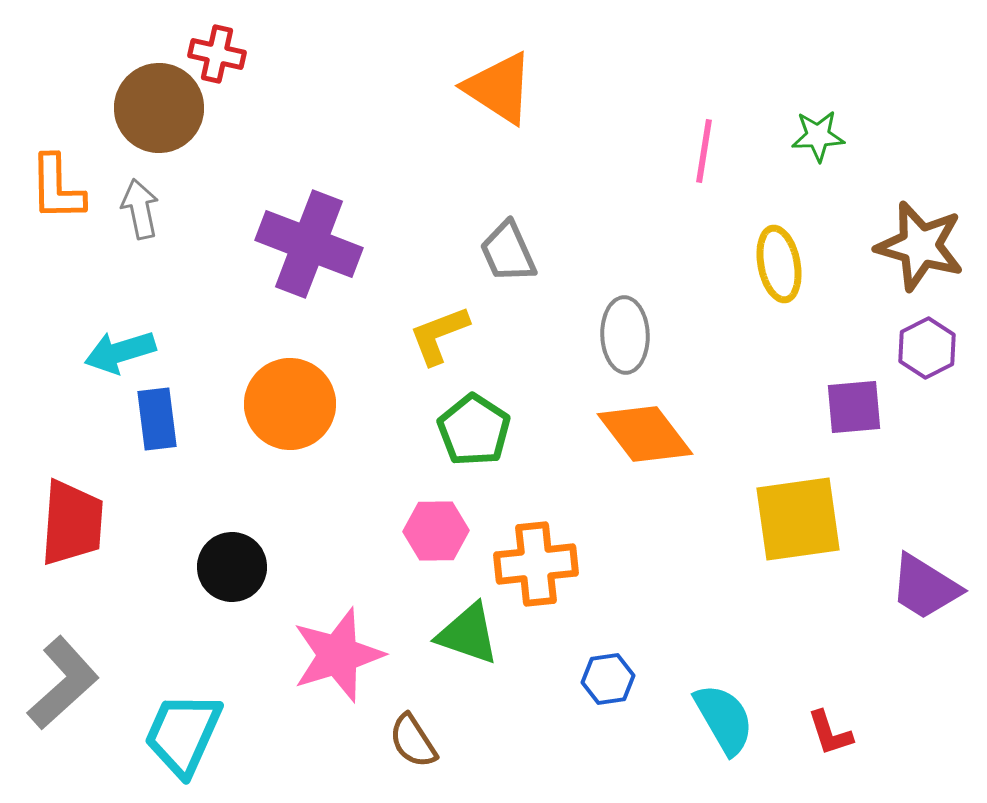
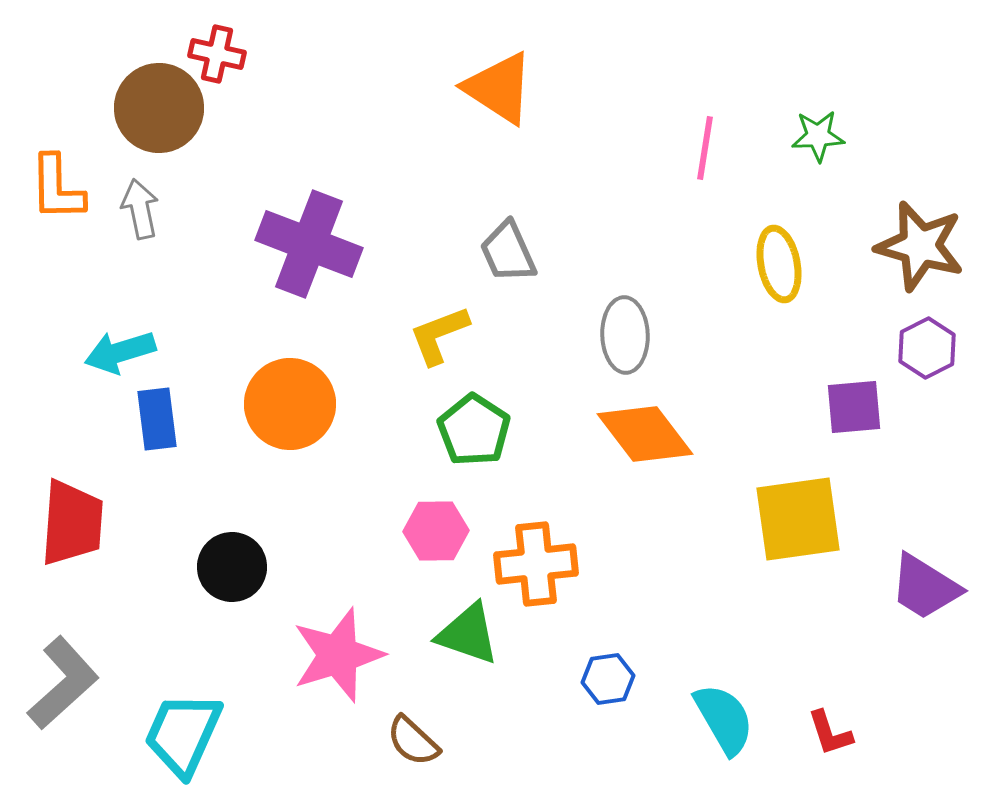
pink line: moved 1 px right, 3 px up
brown semicircle: rotated 14 degrees counterclockwise
